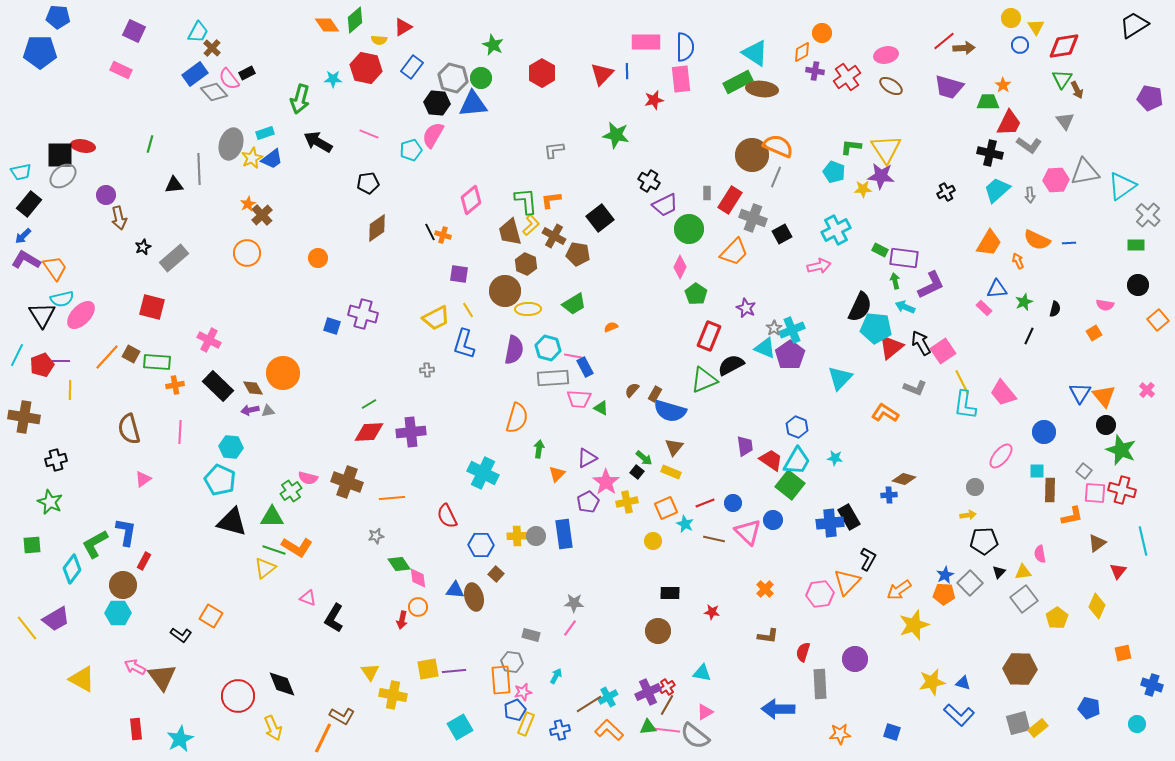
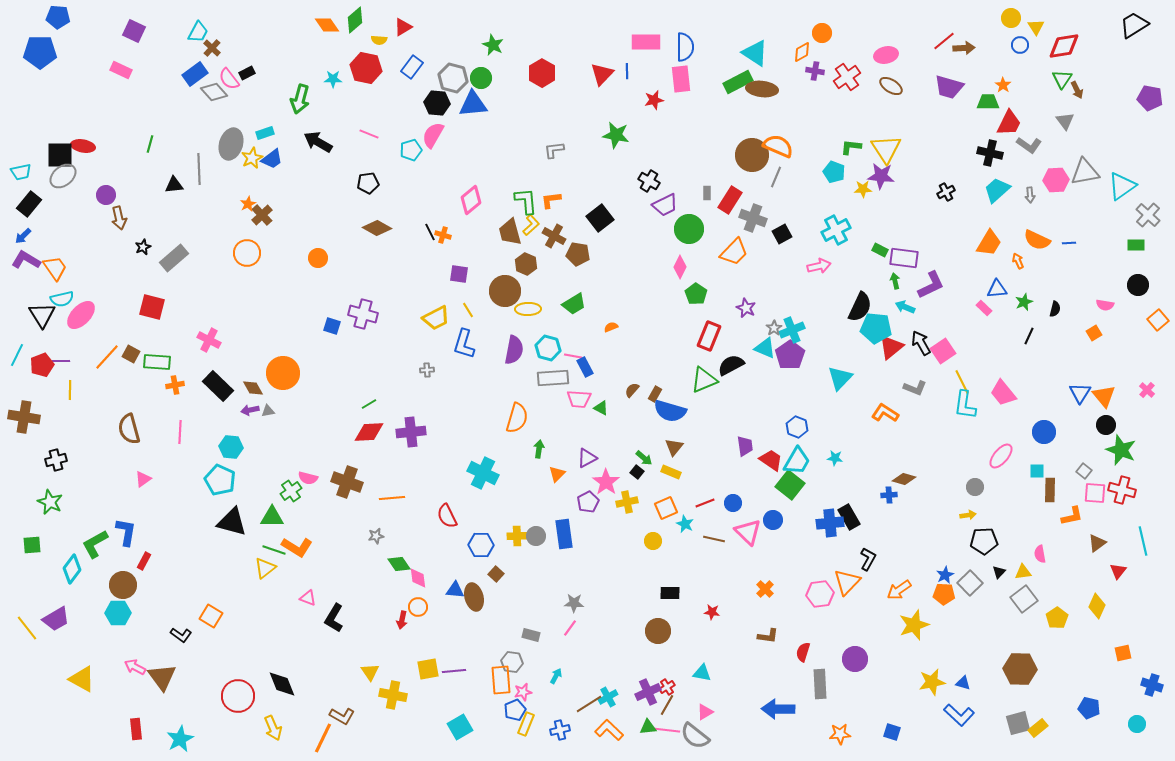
brown diamond at (377, 228): rotated 64 degrees clockwise
